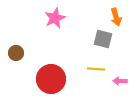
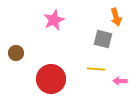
pink star: moved 1 px left, 2 px down
